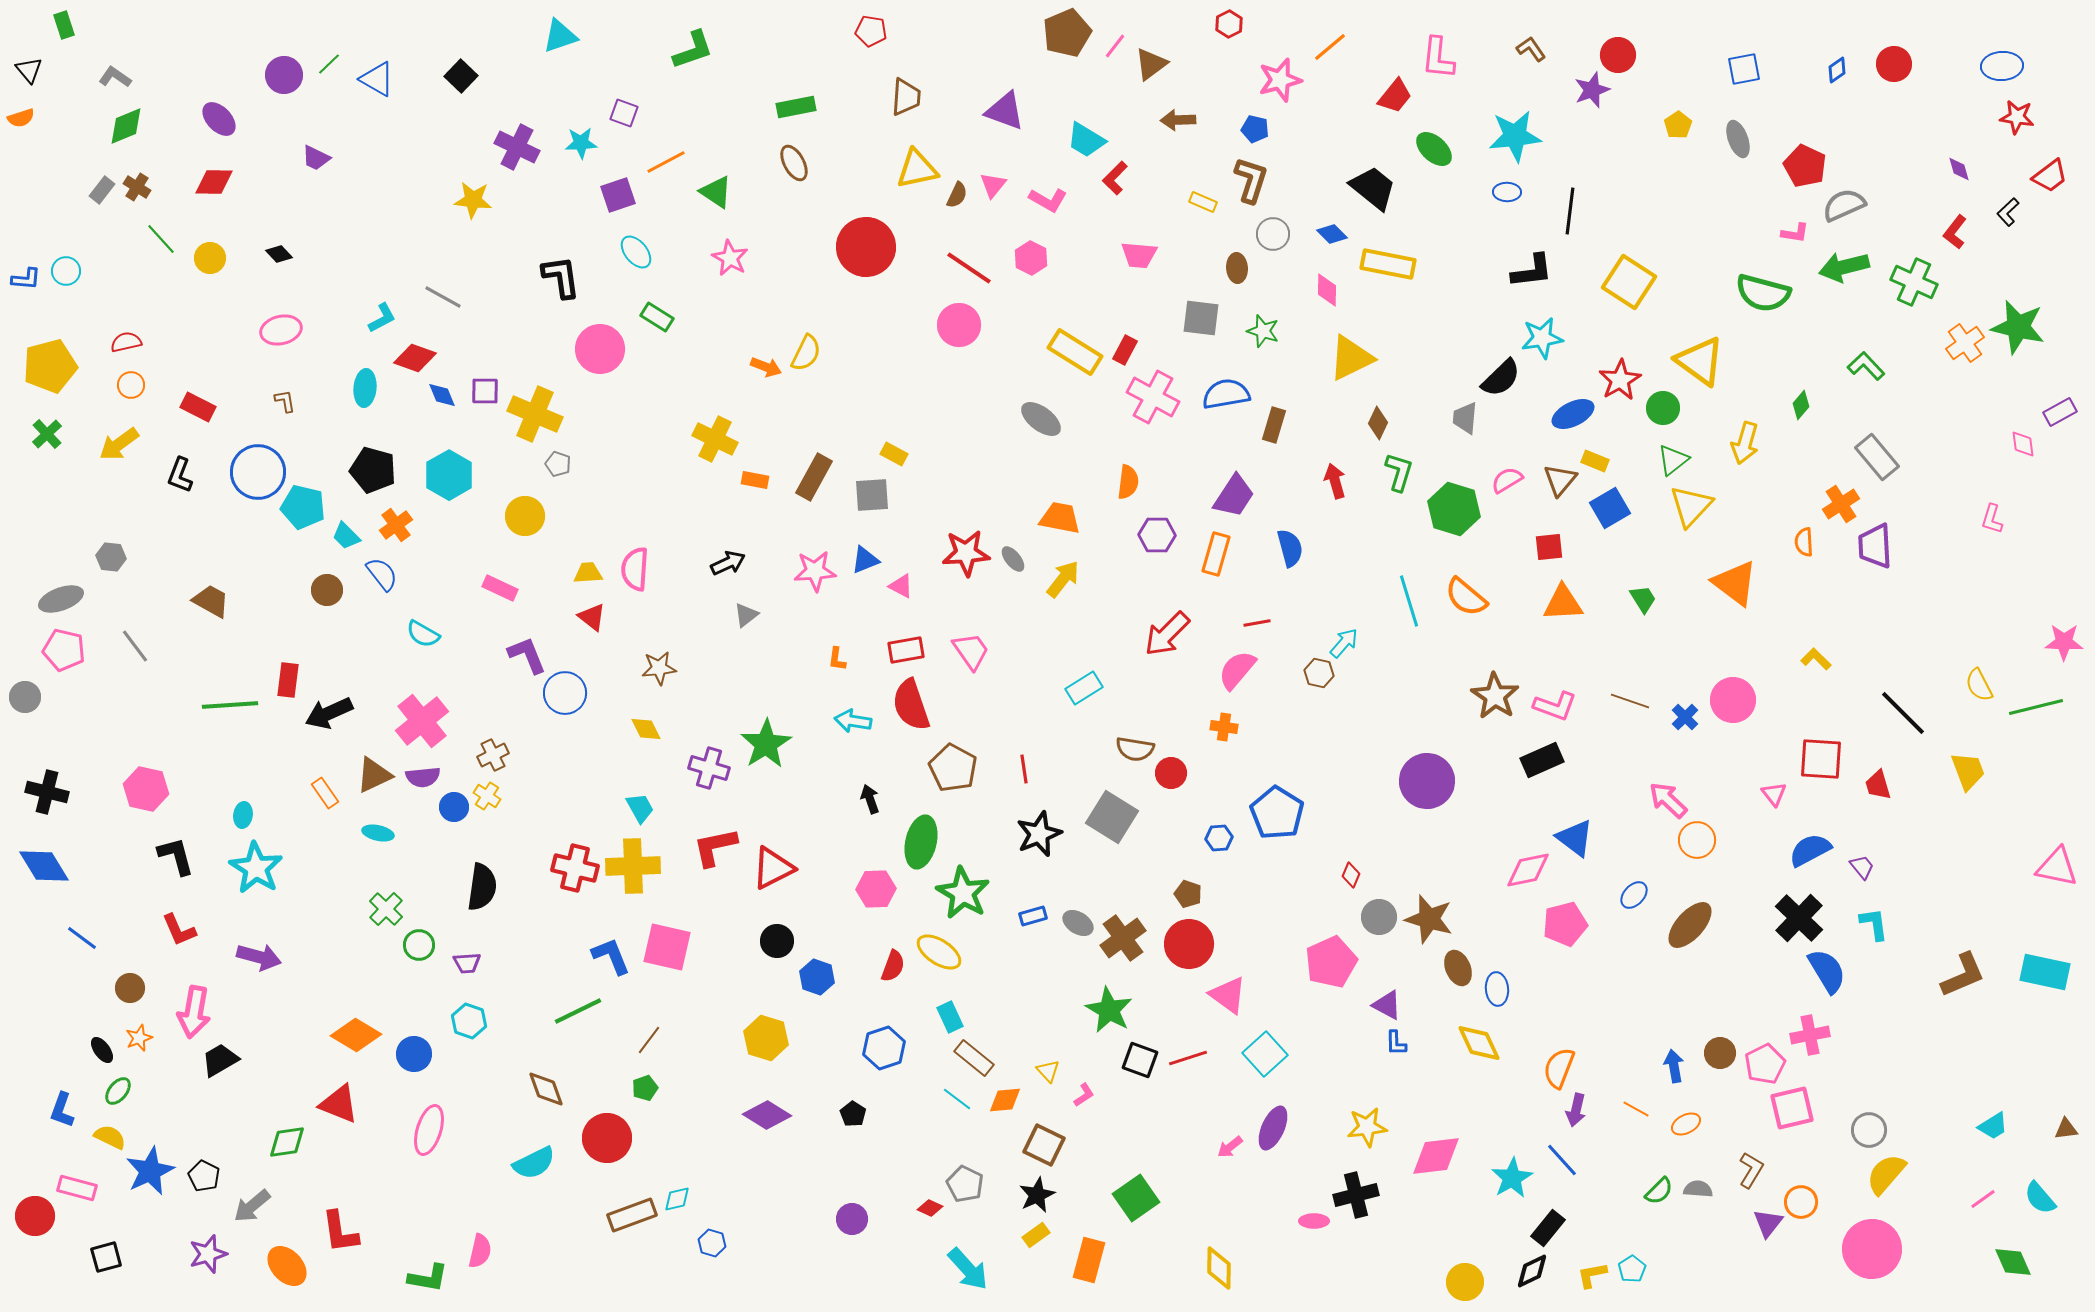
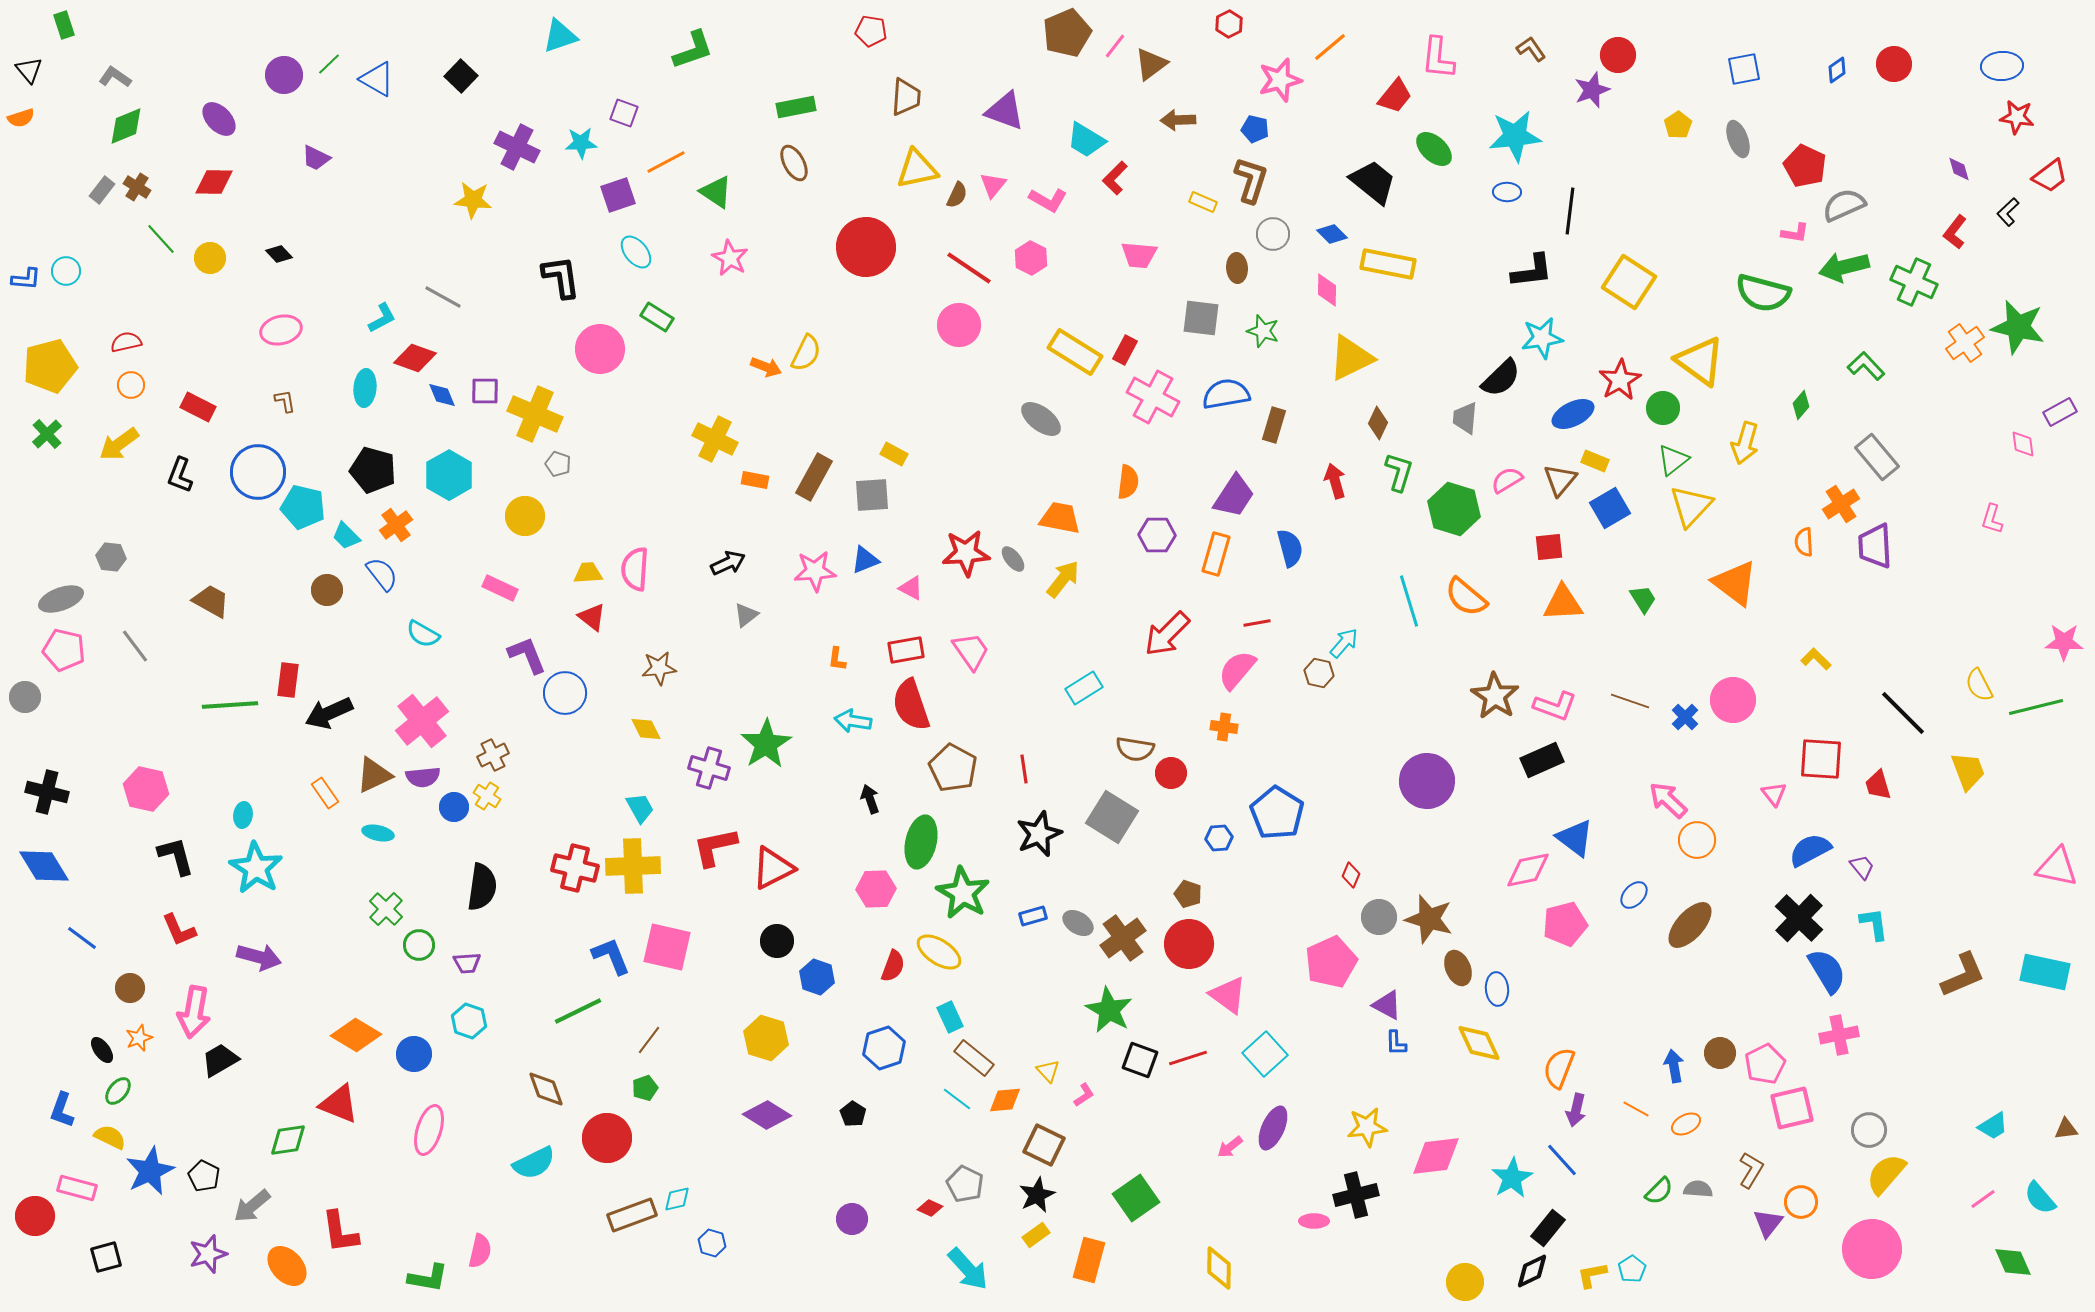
black trapezoid at (1373, 188): moved 6 px up
pink triangle at (901, 586): moved 10 px right, 2 px down
pink cross at (1810, 1035): moved 29 px right
green diamond at (287, 1142): moved 1 px right, 2 px up
